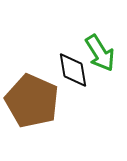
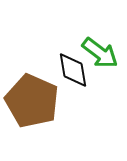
green arrow: rotated 21 degrees counterclockwise
